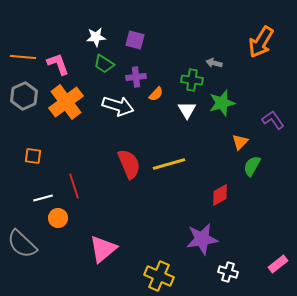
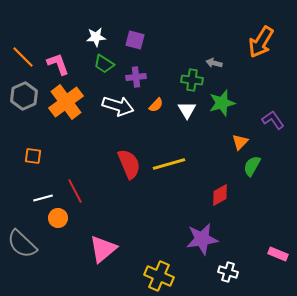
orange line: rotated 40 degrees clockwise
orange semicircle: moved 11 px down
red line: moved 1 px right, 5 px down; rotated 10 degrees counterclockwise
pink rectangle: moved 10 px up; rotated 60 degrees clockwise
